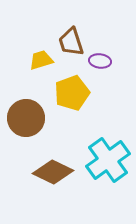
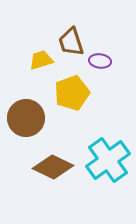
brown diamond: moved 5 px up
